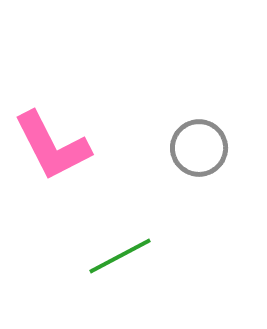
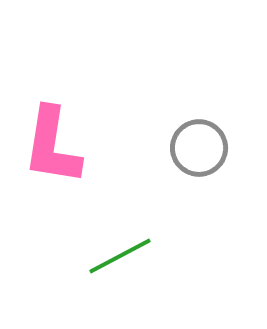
pink L-shape: rotated 36 degrees clockwise
